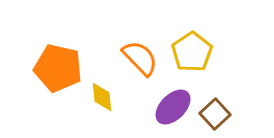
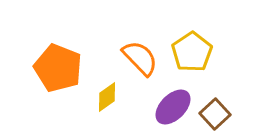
orange pentagon: rotated 9 degrees clockwise
yellow diamond: moved 5 px right; rotated 60 degrees clockwise
